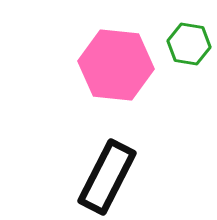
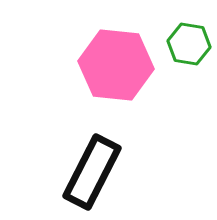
black rectangle: moved 15 px left, 5 px up
